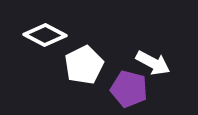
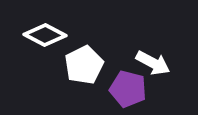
purple pentagon: moved 1 px left
